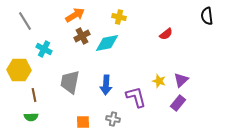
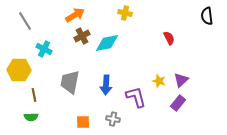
yellow cross: moved 6 px right, 4 px up
red semicircle: moved 3 px right, 4 px down; rotated 80 degrees counterclockwise
